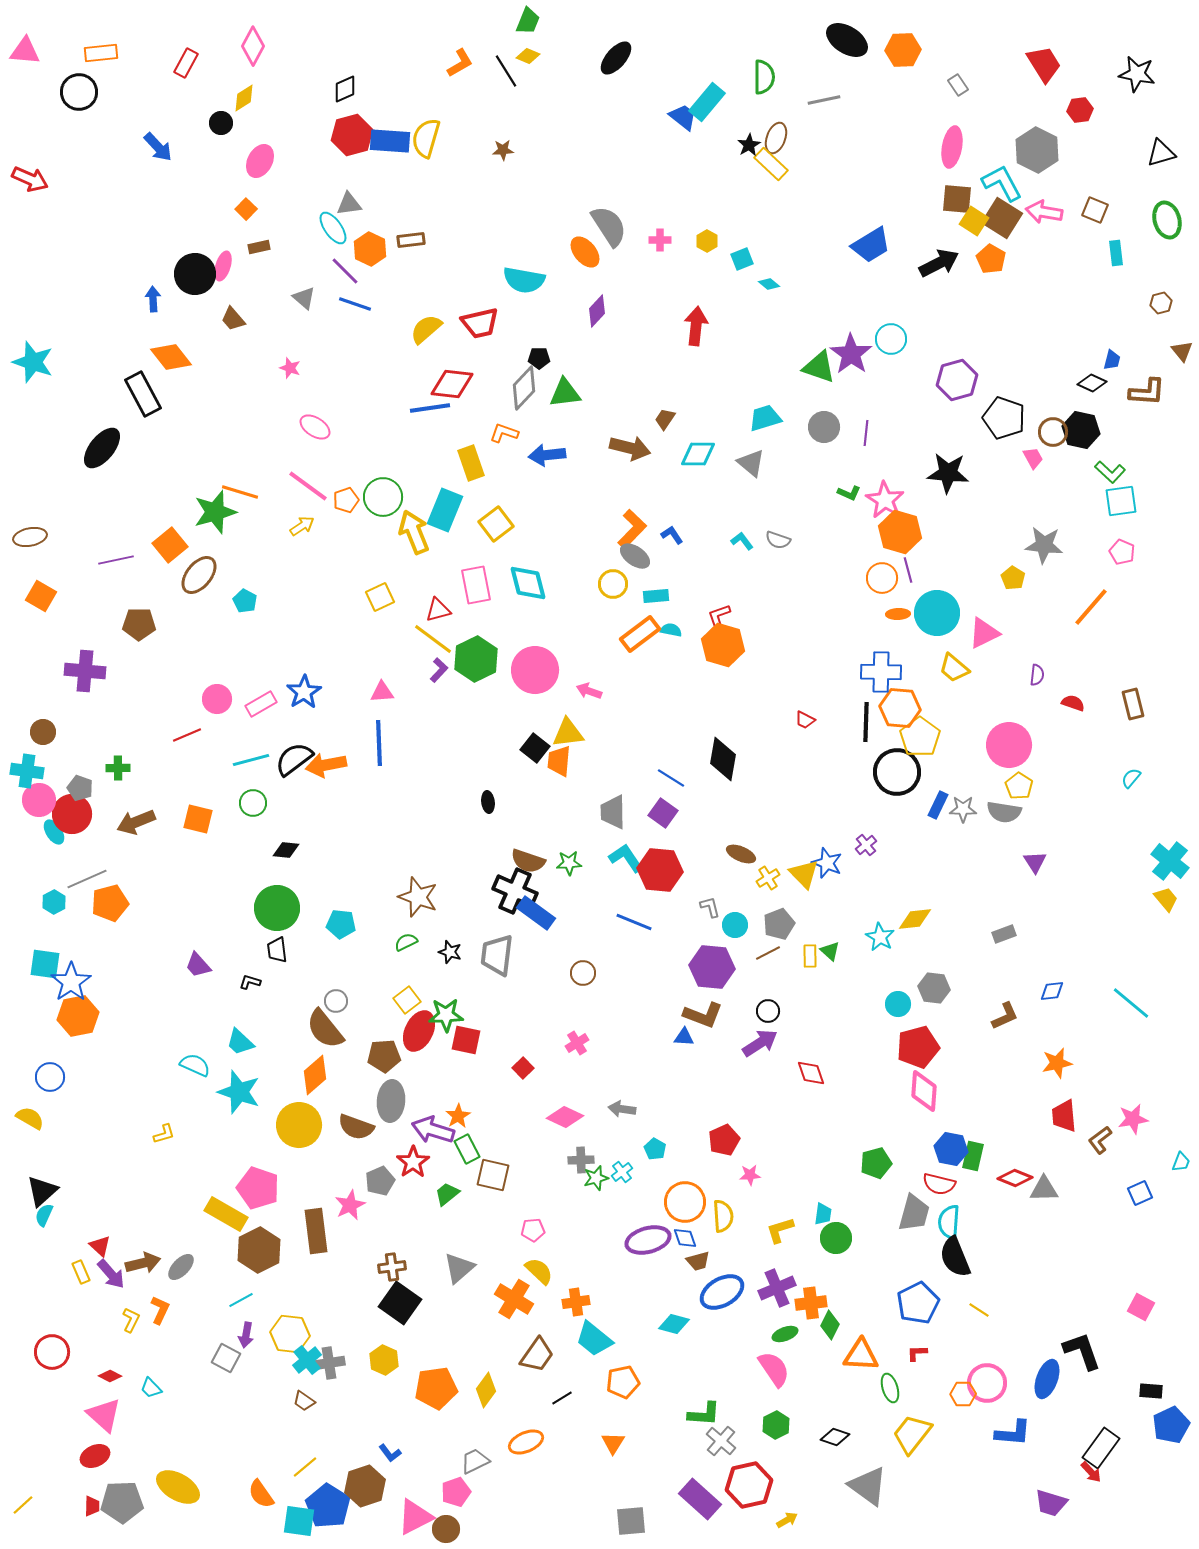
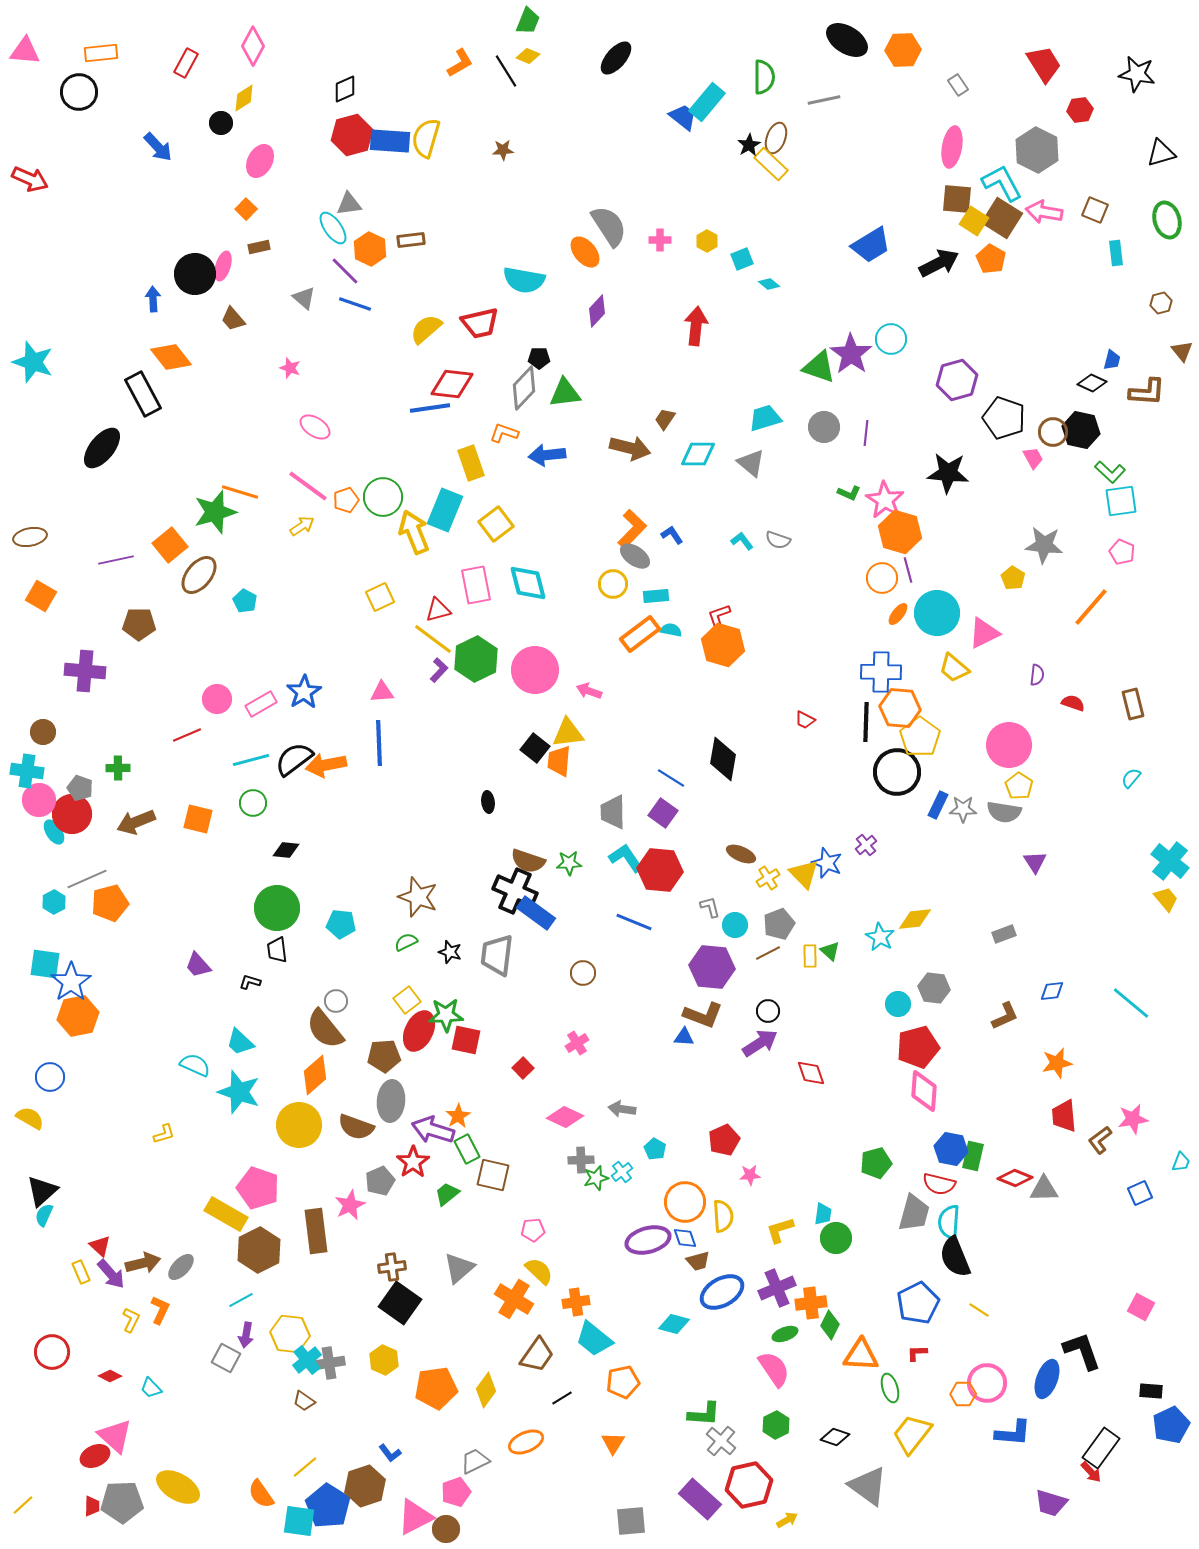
orange ellipse at (898, 614): rotated 50 degrees counterclockwise
pink triangle at (104, 1415): moved 11 px right, 21 px down
